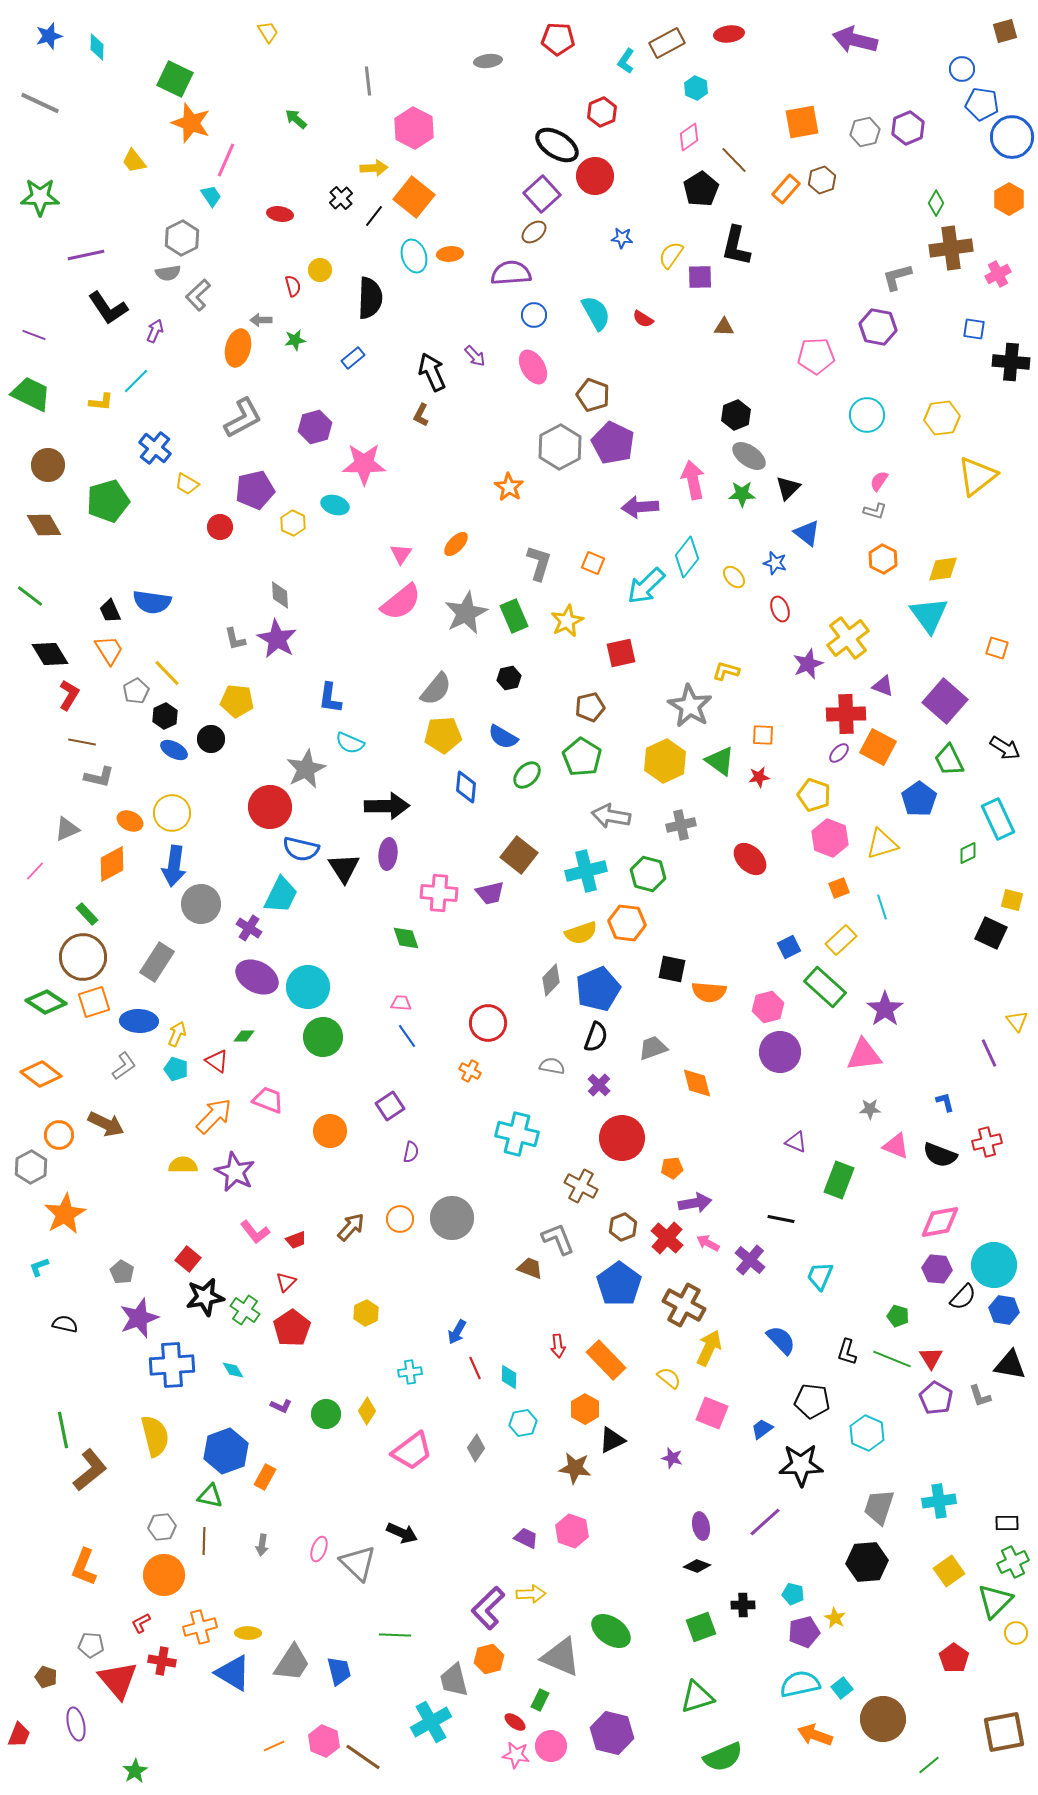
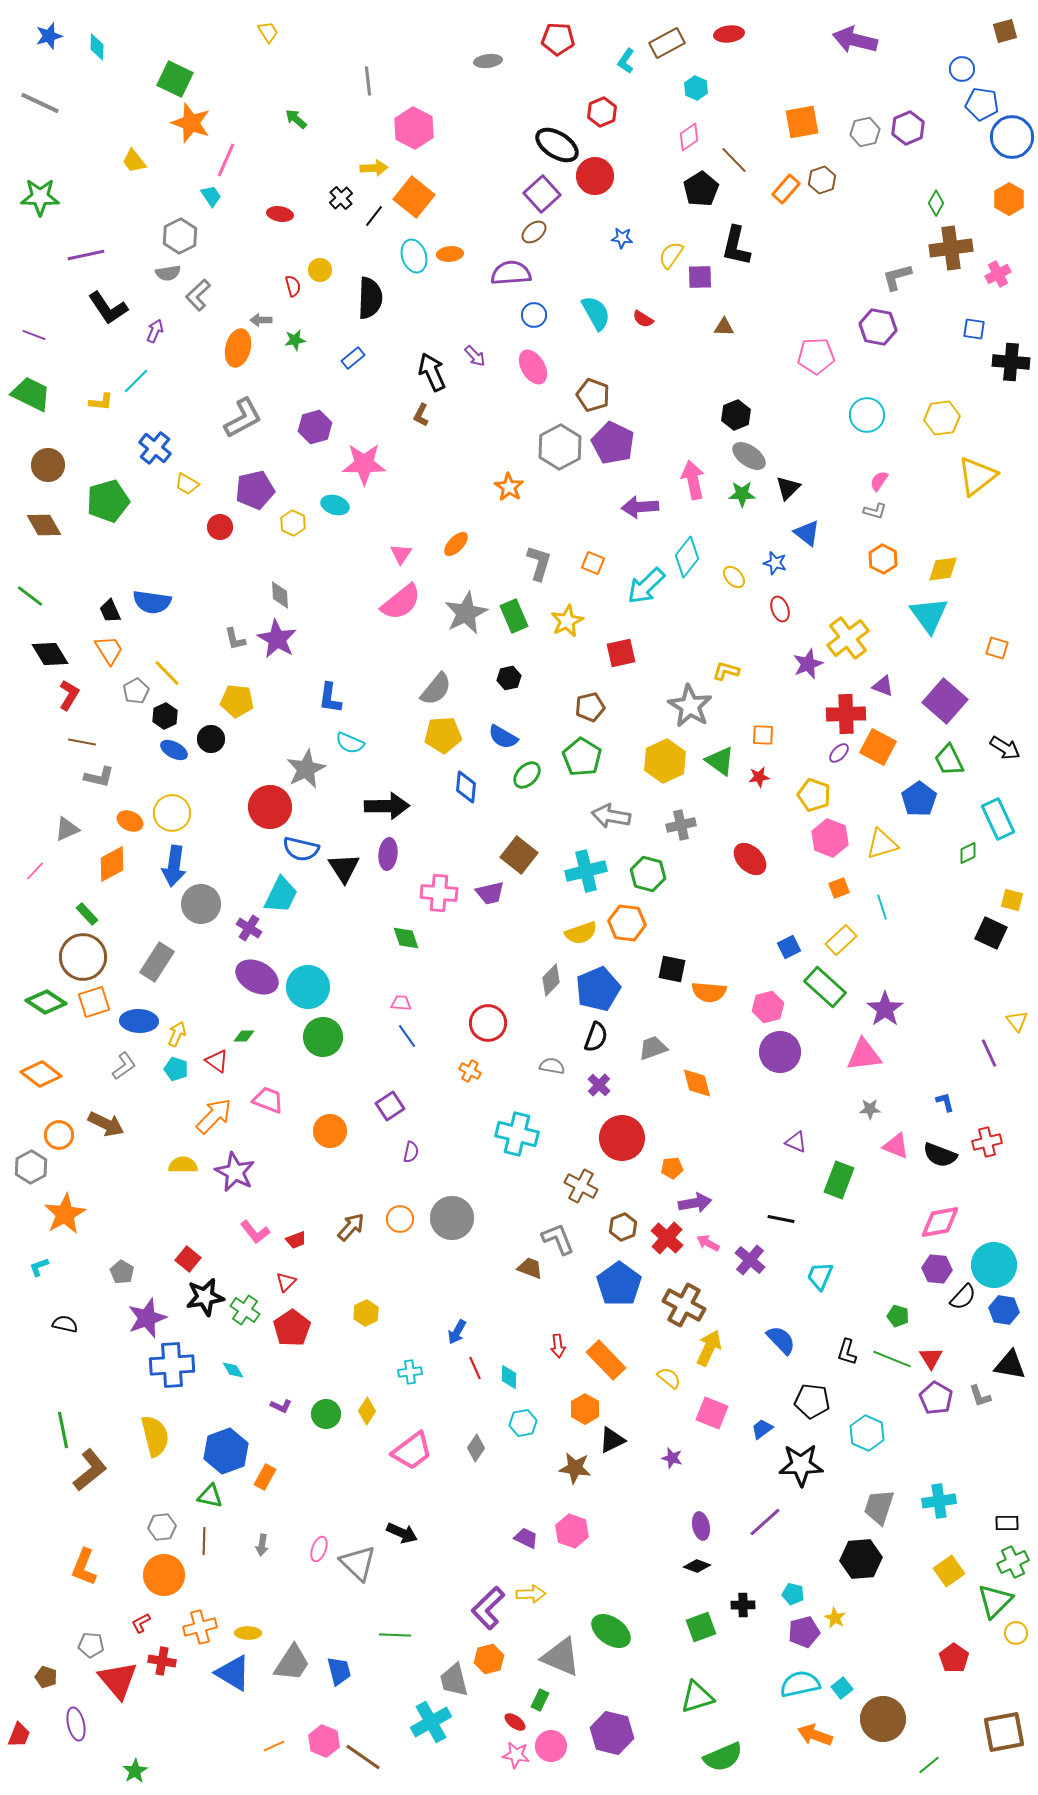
gray hexagon at (182, 238): moved 2 px left, 2 px up
purple star at (139, 1318): moved 8 px right
black hexagon at (867, 1562): moved 6 px left, 3 px up
